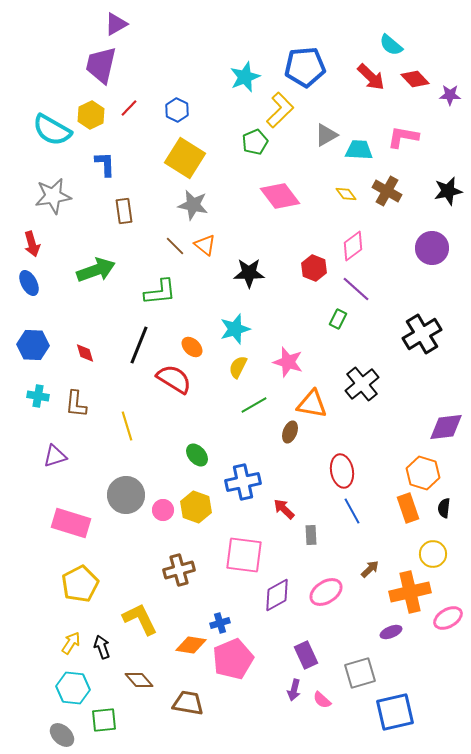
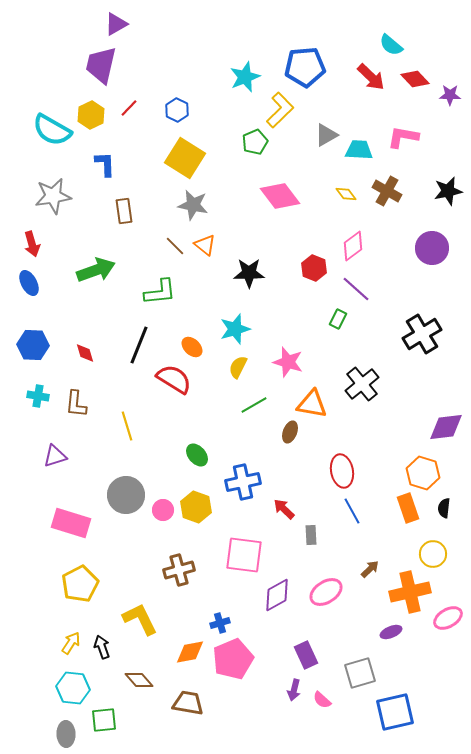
orange diamond at (191, 645): moved 1 px left, 7 px down; rotated 20 degrees counterclockwise
gray ellipse at (62, 735): moved 4 px right, 1 px up; rotated 45 degrees clockwise
